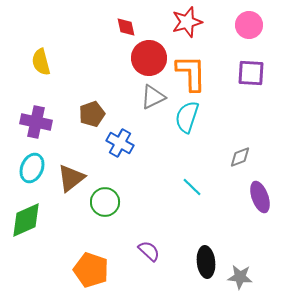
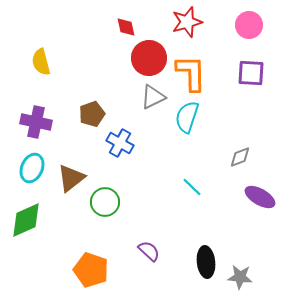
purple ellipse: rotated 40 degrees counterclockwise
